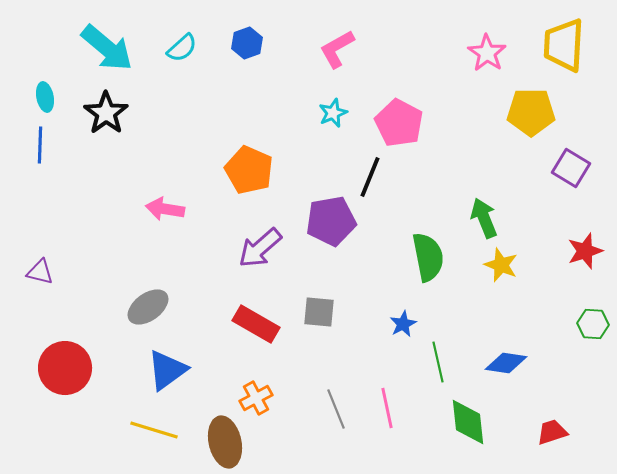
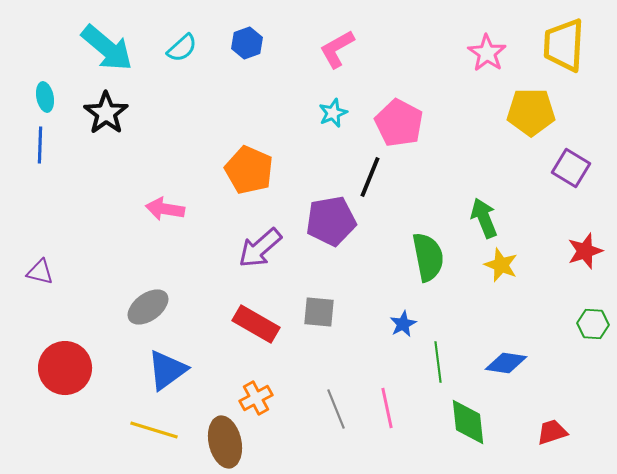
green line: rotated 6 degrees clockwise
